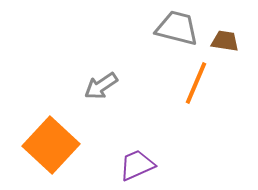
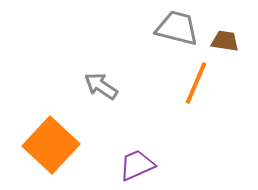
gray arrow: rotated 68 degrees clockwise
